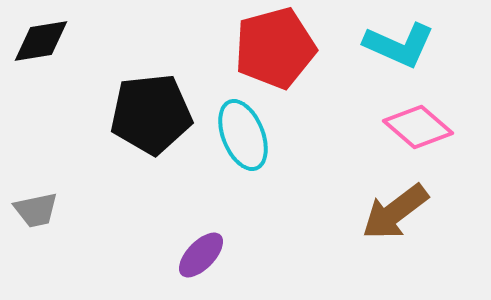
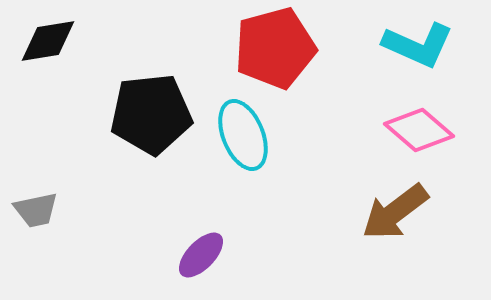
black diamond: moved 7 px right
cyan L-shape: moved 19 px right
pink diamond: moved 1 px right, 3 px down
